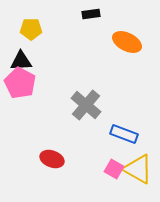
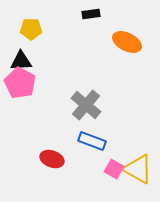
blue rectangle: moved 32 px left, 7 px down
